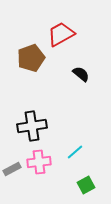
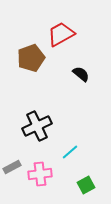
black cross: moved 5 px right; rotated 16 degrees counterclockwise
cyan line: moved 5 px left
pink cross: moved 1 px right, 12 px down
gray rectangle: moved 2 px up
